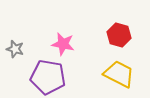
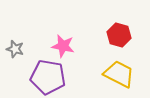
pink star: moved 2 px down
